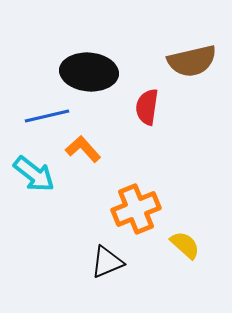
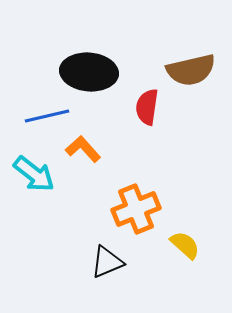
brown semicircle: moved 1 px left, 9 px down
